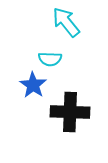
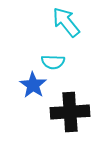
cyan semicircle: moved 3 px right, 3 px down
black cross: rotated 6 degrees counterclockwise
